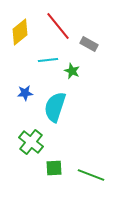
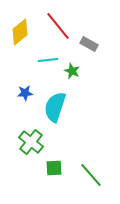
green line: rotated 28 degrees clockwise
